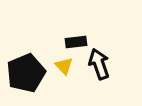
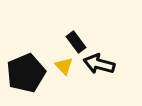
black rectangle: rotated 60 degrees clockwise
black arrow: rotated 56 degrees counterclockwise
